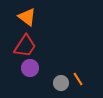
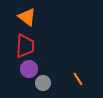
red trapezoid: rotated 30 degrees counterclockwise
purple circle: moved 1 px left, 1 px down
gray circle: moved 18 px left
